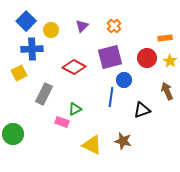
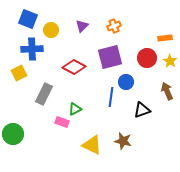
blue square: moved 2 px right, 2 px up; rotated 24 degrees counterclockwise
orange cross: rotated 24 degrees clockwise
blue circle: moved 2 px right, 2 px down
